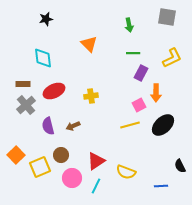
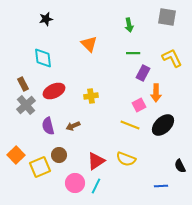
yellow L-shape: rotated 90 degrees counterclockwise
purple rectangle: moved 2 px right
brown rectangle: rotated 64 degrees clockwise
yellow line: rotated 36 degrees clockwise
brown circle: moved 2 px left
yellow semicircle: moved 13 px up
pink circle: moved 3 px right, 5 px down
